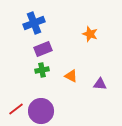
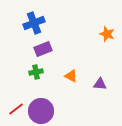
orange star: moved 17 px right
green cross: moved 6 px left, 2 px down
